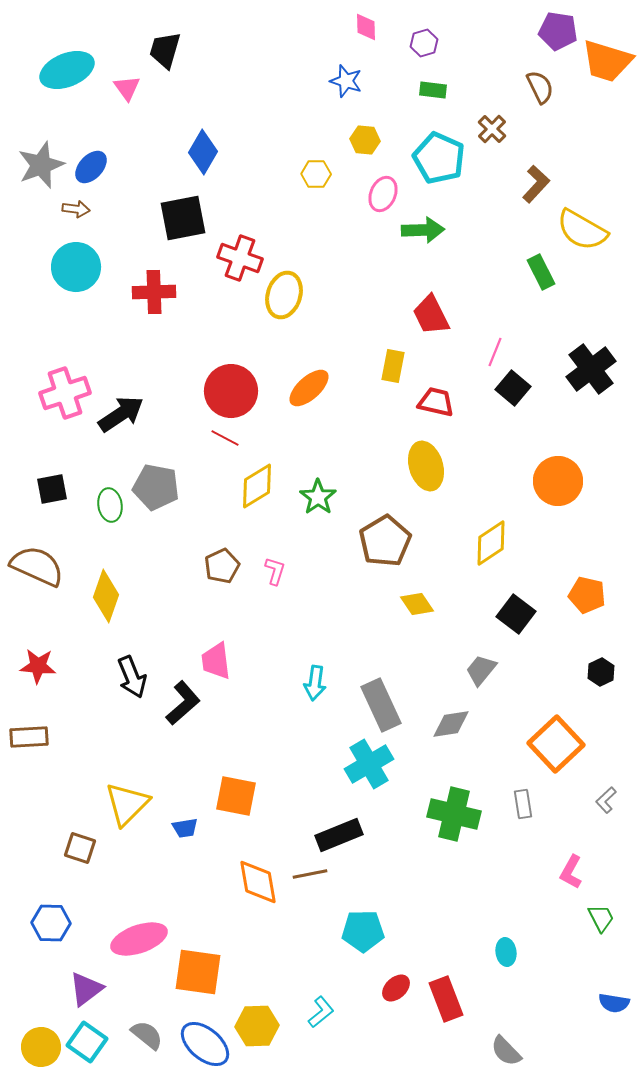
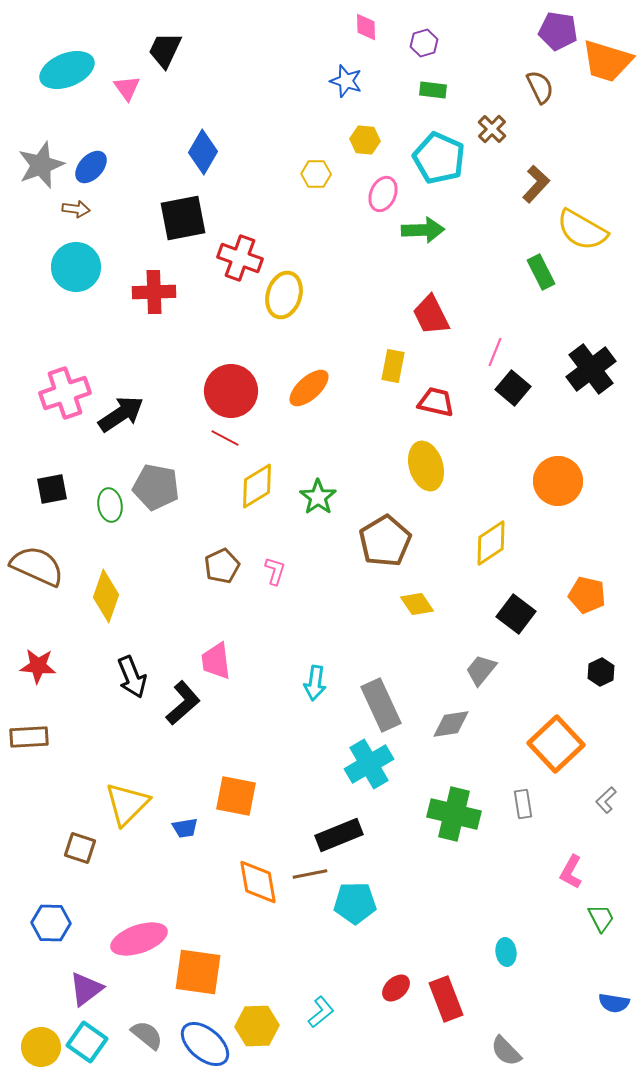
black trapezoid at (165, 50): rotated 9 degrees clockwise
cyan pentagon at (363, 931): moved 8 px left, 28 px up
